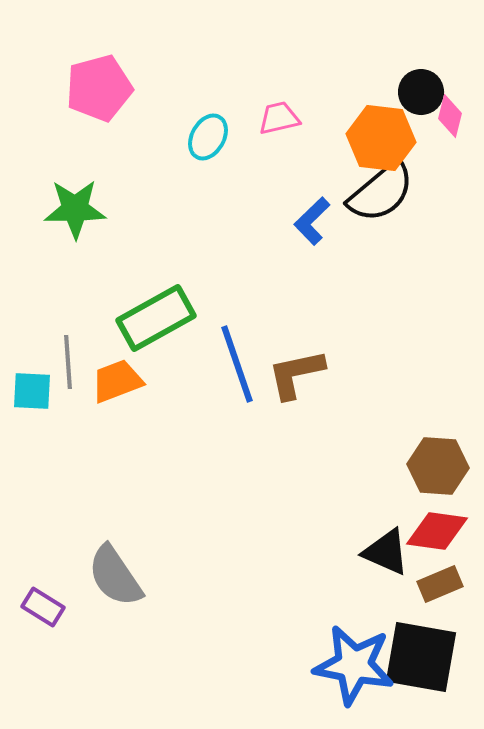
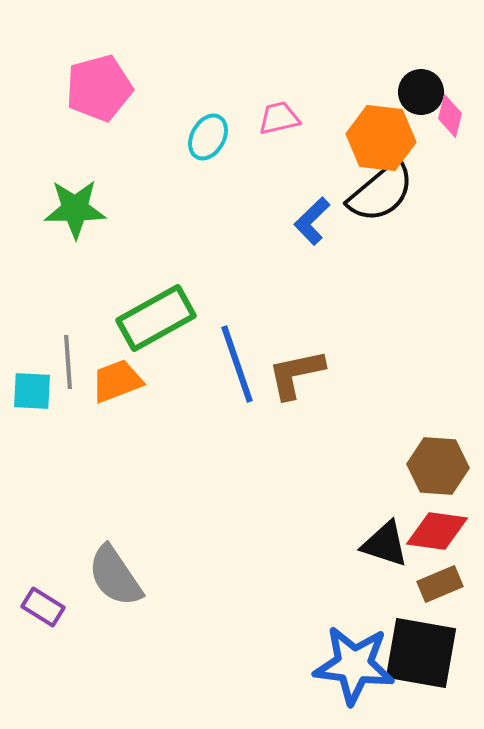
black triangle: moved 1 px left, 8 px up; rotated 6 degrees counterclockwise
black square: moved 4 px up
blue star: rotated 4 degrees counterclockwise
